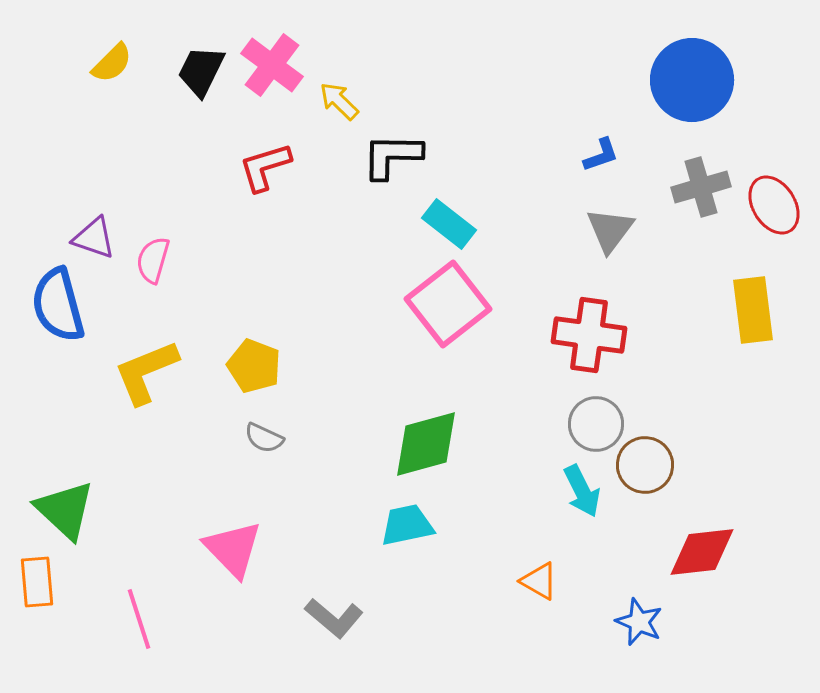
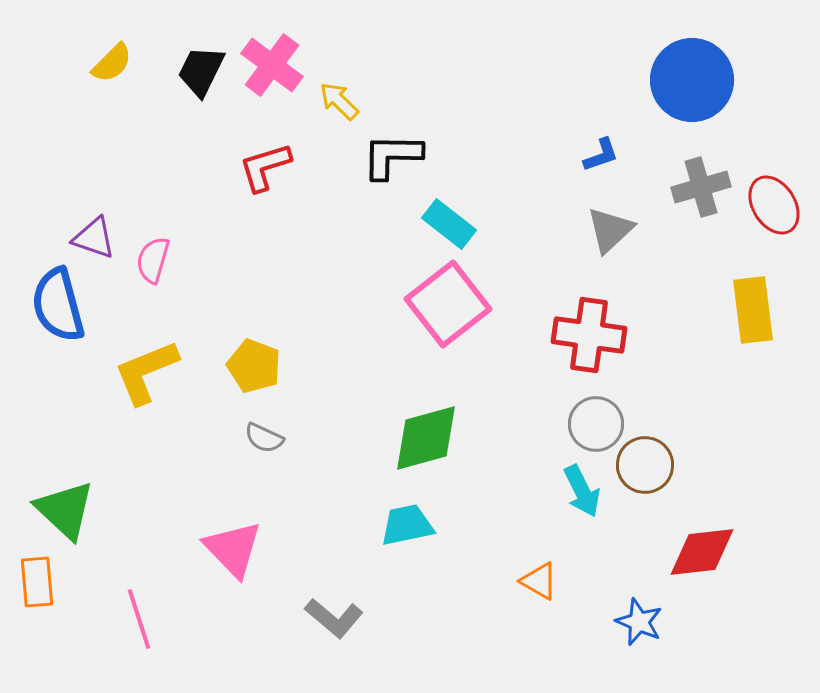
gray triangle: rotated 10 degrees clockwise
green diamond: moved 6 px up
